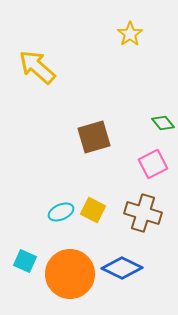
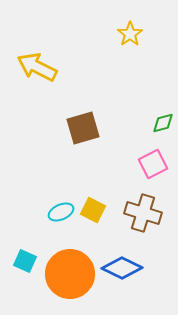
yellow arrow: rotated 15 degrees counterclockwise
green diamond: rotated 65 degrees counterclockwise
brown square: moved 11 px left, 9 px up
